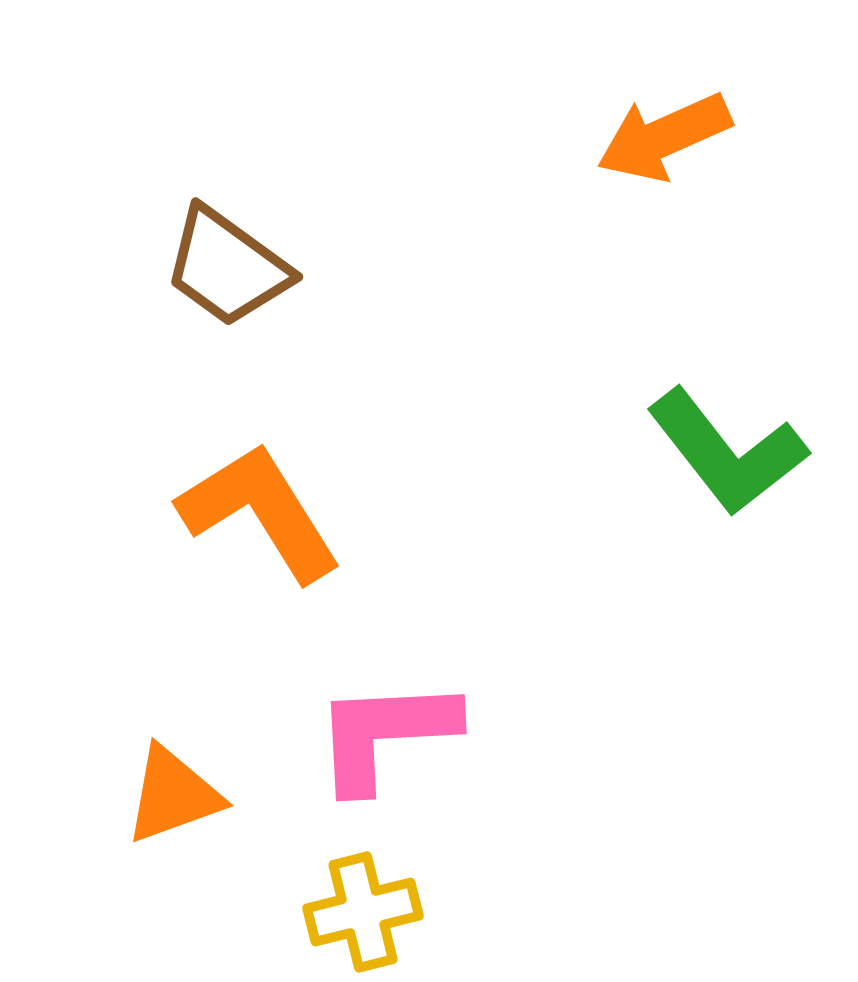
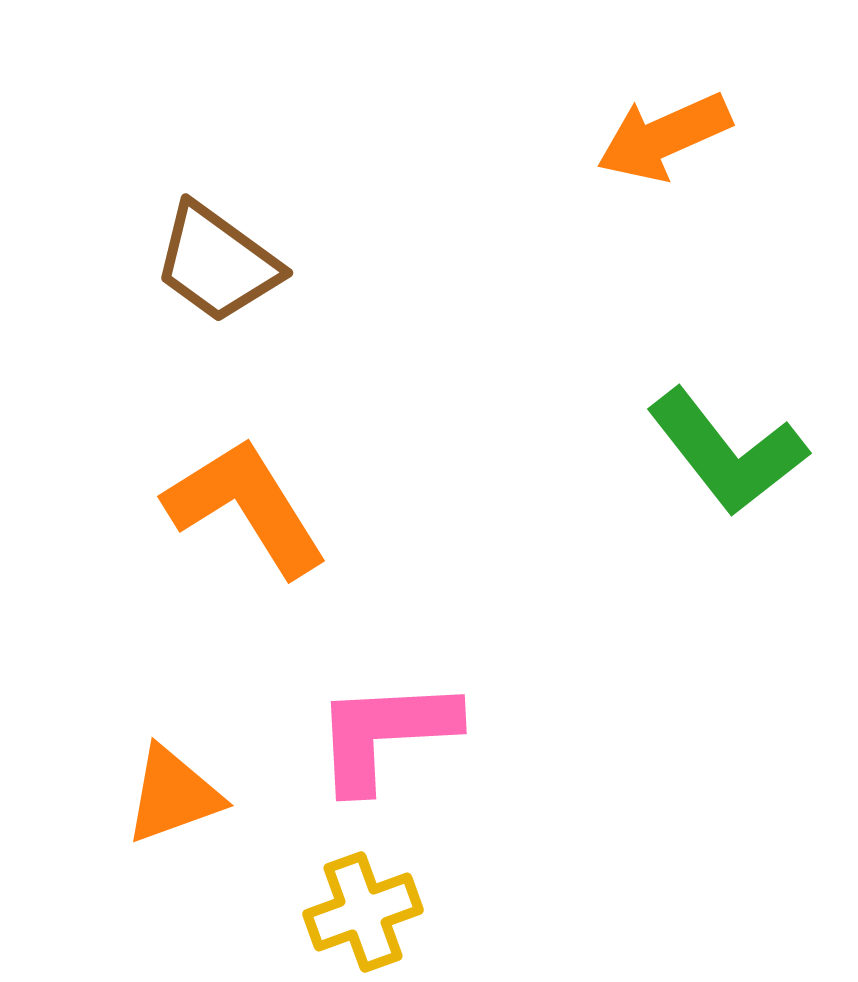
brown trapezoid: moved 10 px left, 4 px up
orange L-shape: moved 14 px left, 5 px up
yellow cross: rotated 6 degrees counterclockwise
